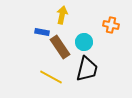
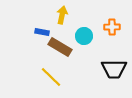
orange cross: moved 1 px right, 2 px down; rotated 14 degrees counterclockwise
cyan circle: moved 6 px up
brown rectangle: rotated 25 degrees counterclockwise
black trapezoid: moved 27 px right; rotated 76 degrees clockwise
yellow line: rotated 15 degrees clockwise
